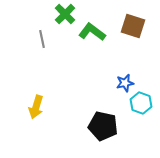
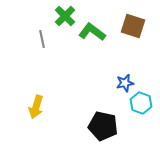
green cross: moved 2 px down
